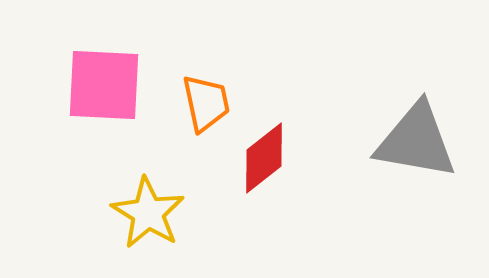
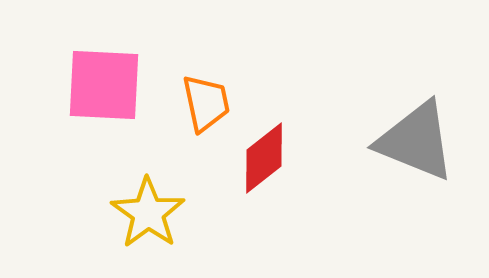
gray triangle: rotated 12 degrees clockwise
yellow star: rotated 4 degrees clockwise
